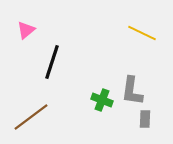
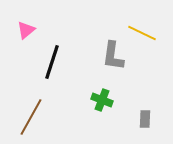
gray L-shape: moved 19 px left, 35 px up
brown line: rotated 24 degrees counterclockwise
